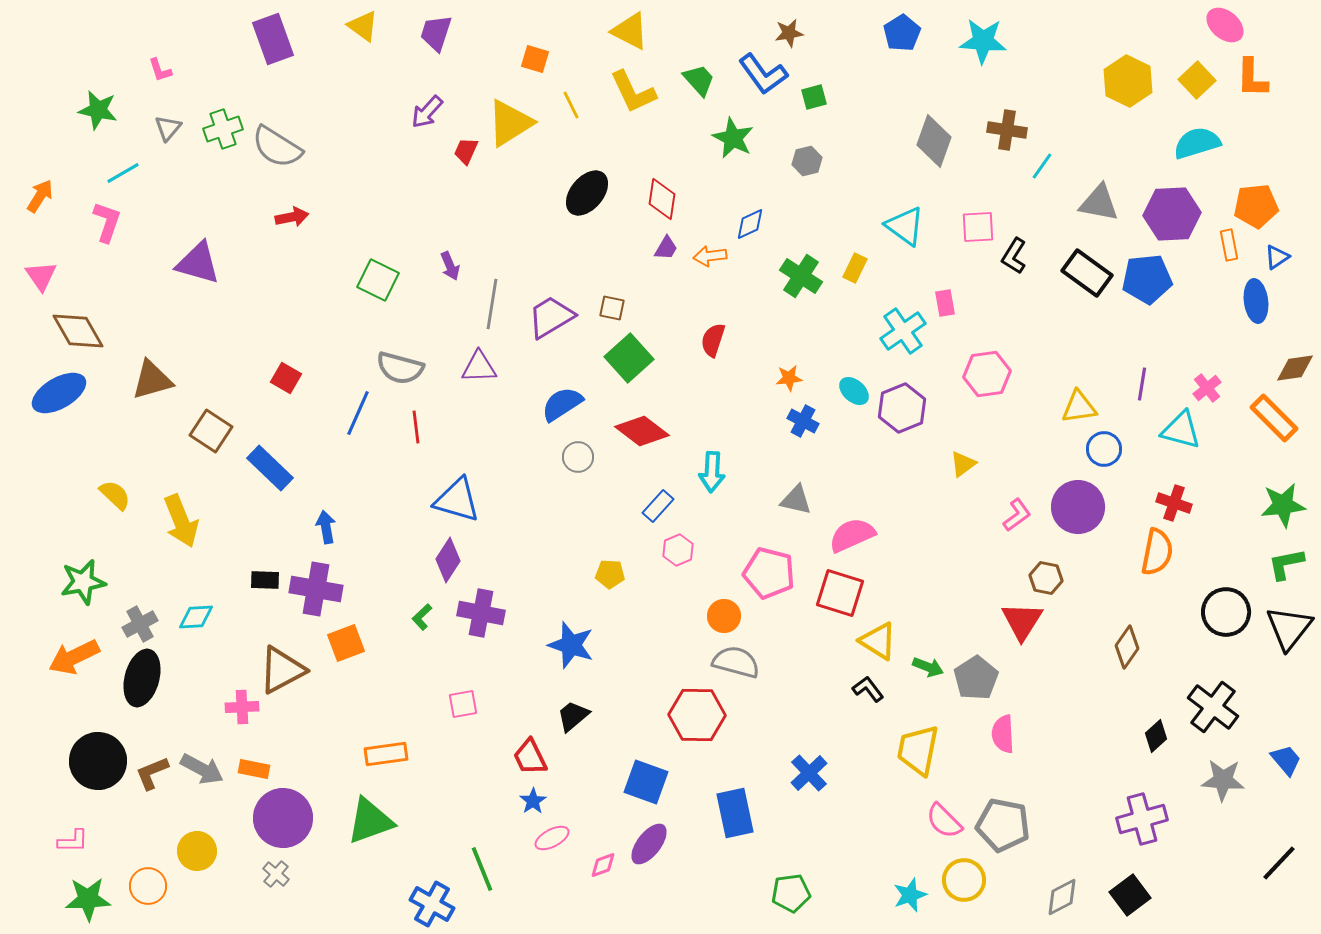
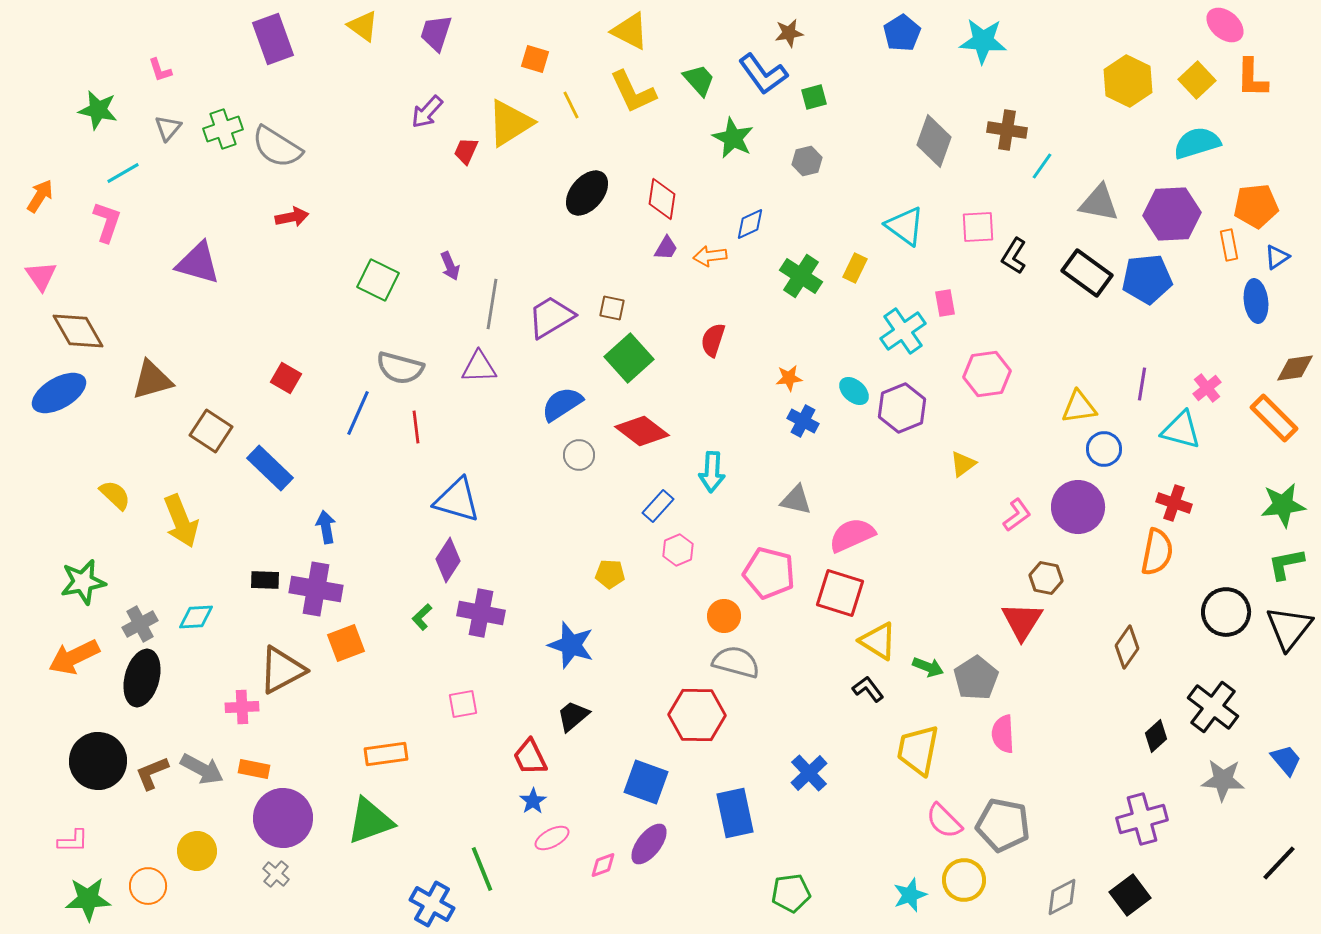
gray circle at (578, 457): moved 1 px right, 2 px up
